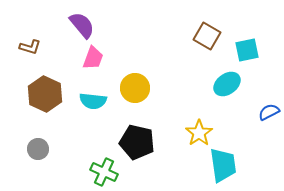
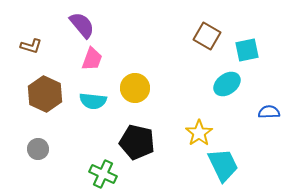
brown L-shape: moved 1 px right, 1 px up
pink trapezoid: moved 1 px left, 1 px down
blue semicircle: rotated 25 degrees clockwise
cyan trapezoid: rotated 18 degrees counterclockwise
green cross: moved 1 px left, 2 px down
